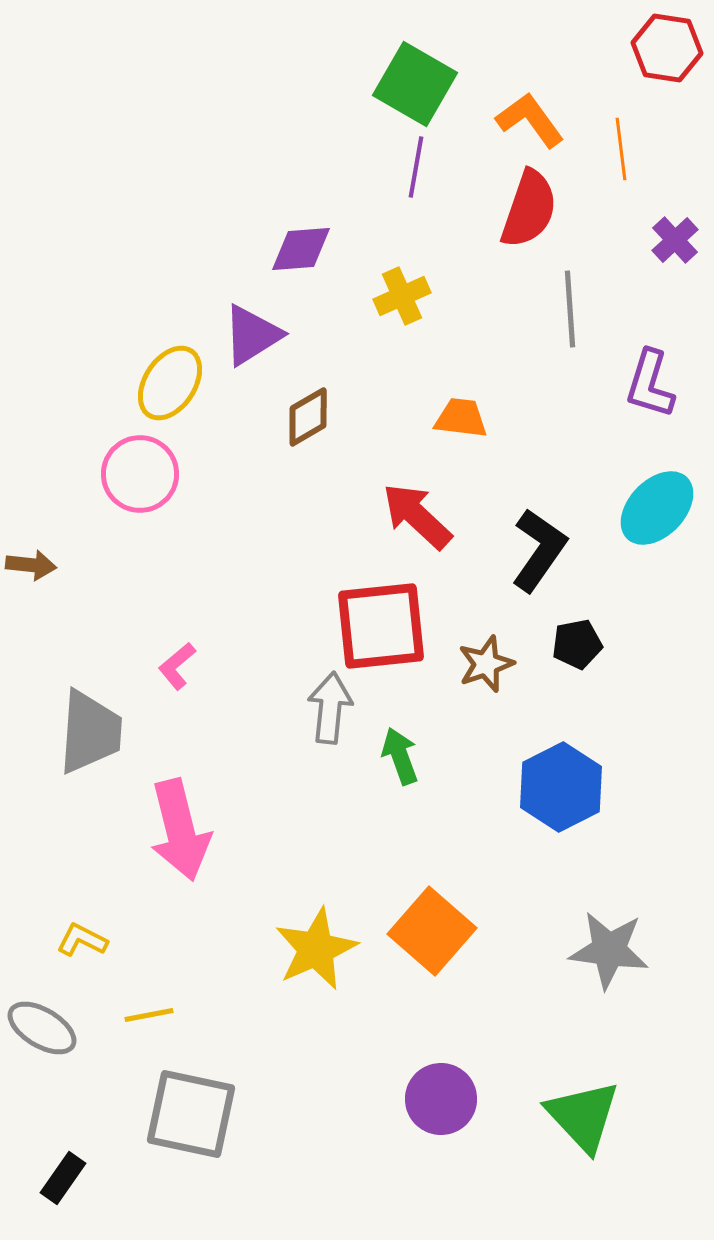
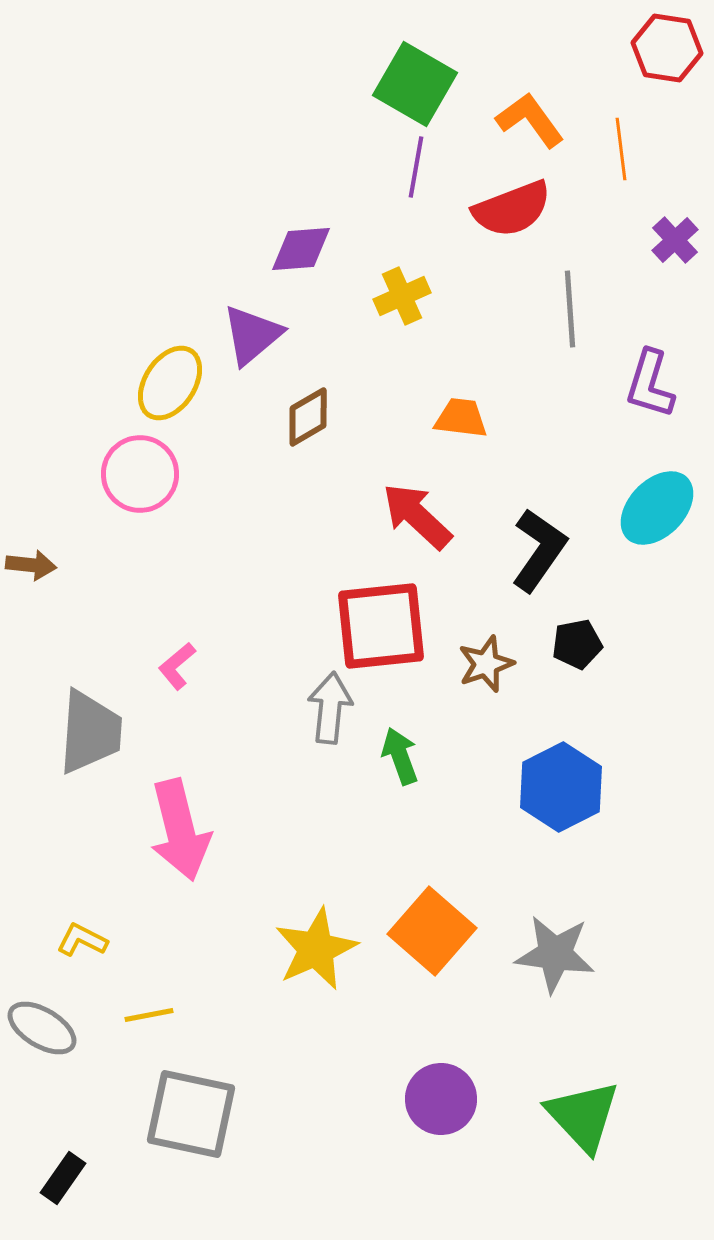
red semicircle: moved 17 px left; rotated 50 degrees clockwise
purple triangle: rotated 8 degrees counterclockwise
gray star: moved 54 px left, 4 px down
